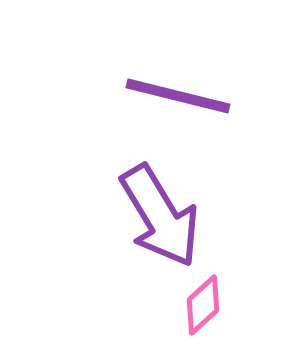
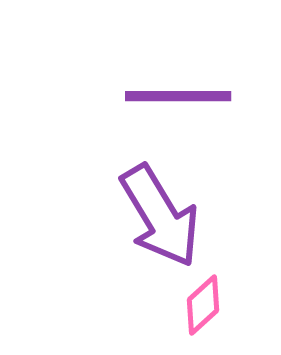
purple line: rotated 14 degrees counterclockwise
